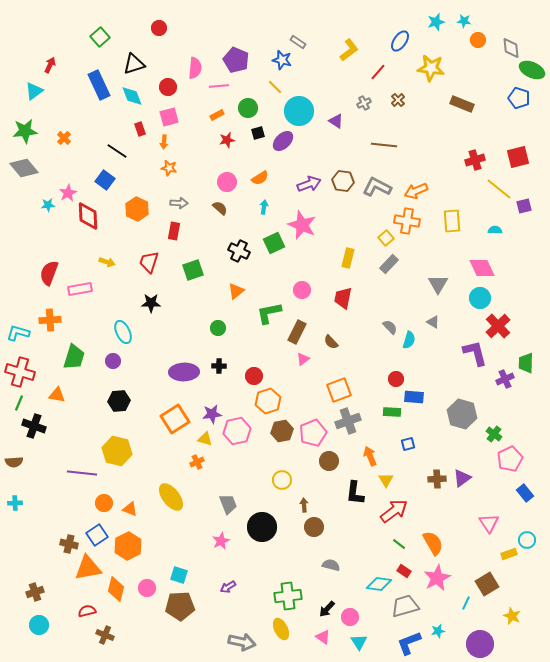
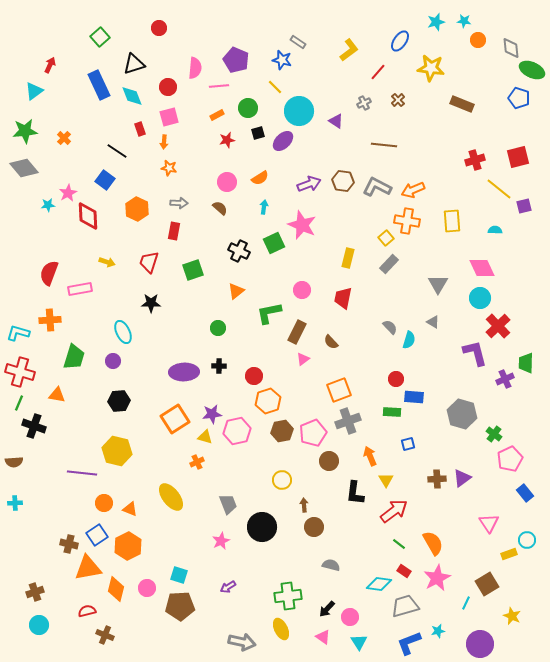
orange arrow at (416, 191): moved 3 px left, 1 px up
yellow triangle at (205, 439): moved 2 px up
